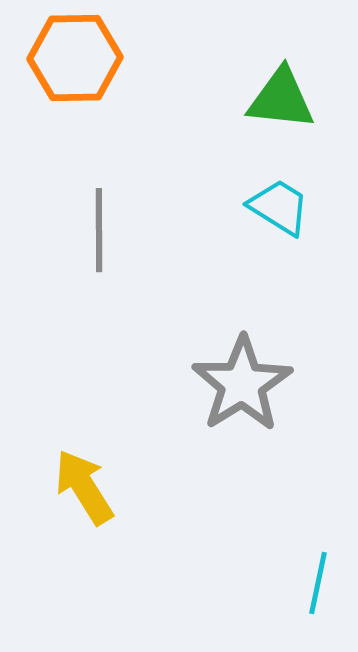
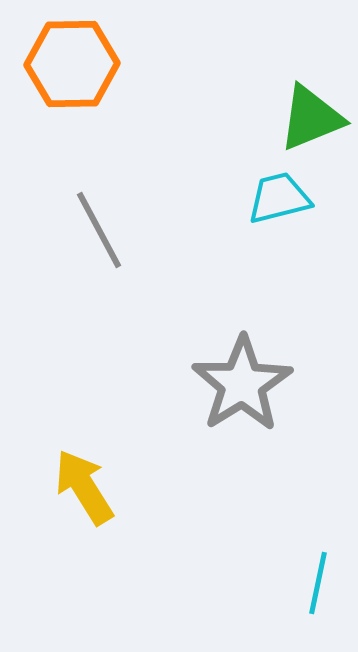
orange hexagon: moved 3 px left, 6 px down
green triangle: moved 30 px right, 19 px down; rotated 28 degrees counterclockwise
cyan trapezoid: moved 9 px up; rotated 46 degrees counterclockwise
gray line: rotated 28 degrees counterclockwise
